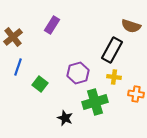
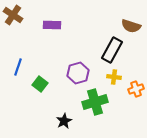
purple rectangle: rotated 60 degrees clockwise
brown cross: moved 22 px up; rotated 18 degrees counterclockwise
orange cross: moved 5 px up; rotated 28 degrees counterclockwise
black star: moved 1 px left, 3 px down; rotated 21 degrees clockwise
